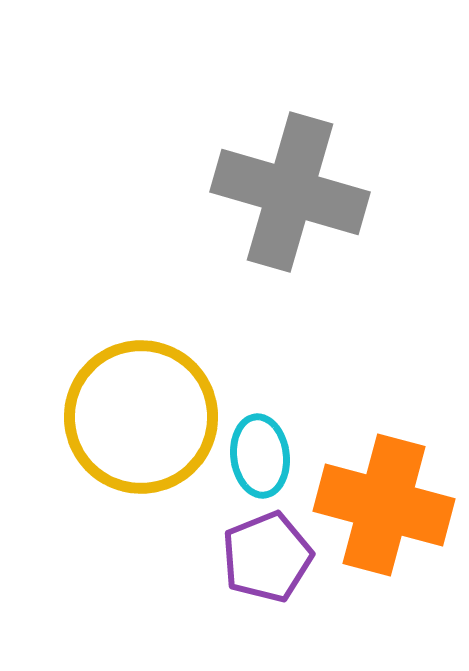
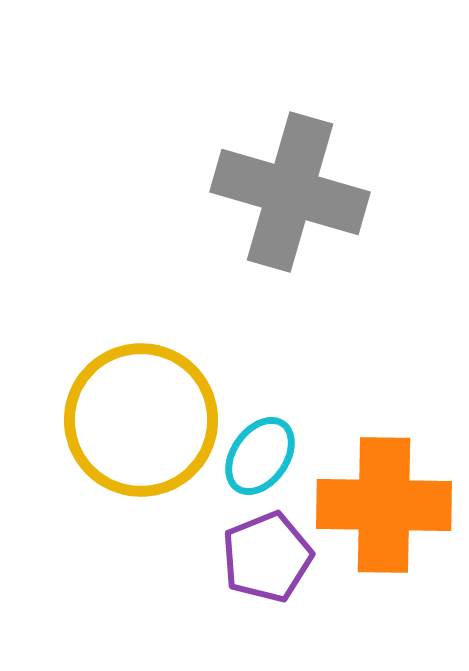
yellow circle: moved 3 px down
cyan ellipse: rotated 42 degrees clockwise
orange cross: rotated 14 degrees counterclockwise
